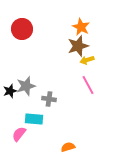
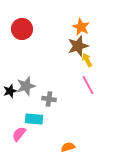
yellow arrow: rotated 80 degrees clockwise
